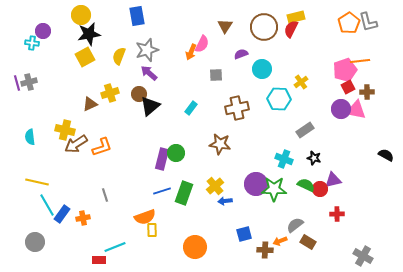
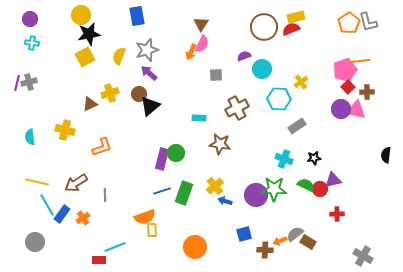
brown triangle at (225, 26): moved 24 px left, 2 px up
red semicircle at (291, 29): rotated 42 degrees clockwise
purple circle at (43, 31): moved 13 px left, 12 px up
purple semicircle at (241, 54): moved 3 px right, 2 px down
purple line at (17, 83): rotated 28 degrees clockwise
red square at (348, 87): rotated 16 degrees counterclockwise
cyan rectangle at (191, 108): moved 8 px right, 10 px down; rotated 56 degrees clockwise
brown cross at (237, 108): rotated 15 degrees counterclockwise
gray rectangle at (305, 130): moved 8 px left, 4 px up
brown arrow at (76, 144): moved 39 px down
black semicircle at (386, 155): rotated 112 degrees counterclockwise
black star at (314, 158): rotated 24 degrees counterclockwise
purple circle at (256, 184): moved 11 px down
gray line at (105, 195): rotated 16 degrees clockwise
blue arrow at (225, 201): rotated 24 degrees clockwise
orange cross at (83, 218): rotated 24 degrees counterclockwise
gray semicircle at (295, 225): moved 9 px down
